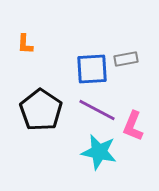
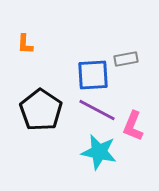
blue square: moved 1 px right, 6 px down
